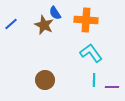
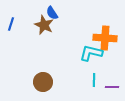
blue semicircle: moved 3 px left
orange cross: moved 19 px right, 18 px down
blue line: rotated 32 degrees counterclockwise
cyan L-shape: rotated 40 degrees counterclockwise
brown circle: moved 2 px left, 2 px down
